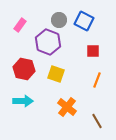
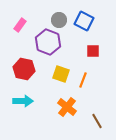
yellow square: moved 5 px right
orange line: moved 14 px left
